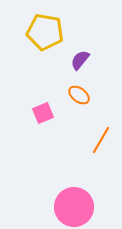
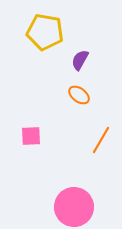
purple semicircle: rotated 10 degrees counterclockwise
pink square: moved 12 px left, 23 px down; rotated 20 degrees clockwise
